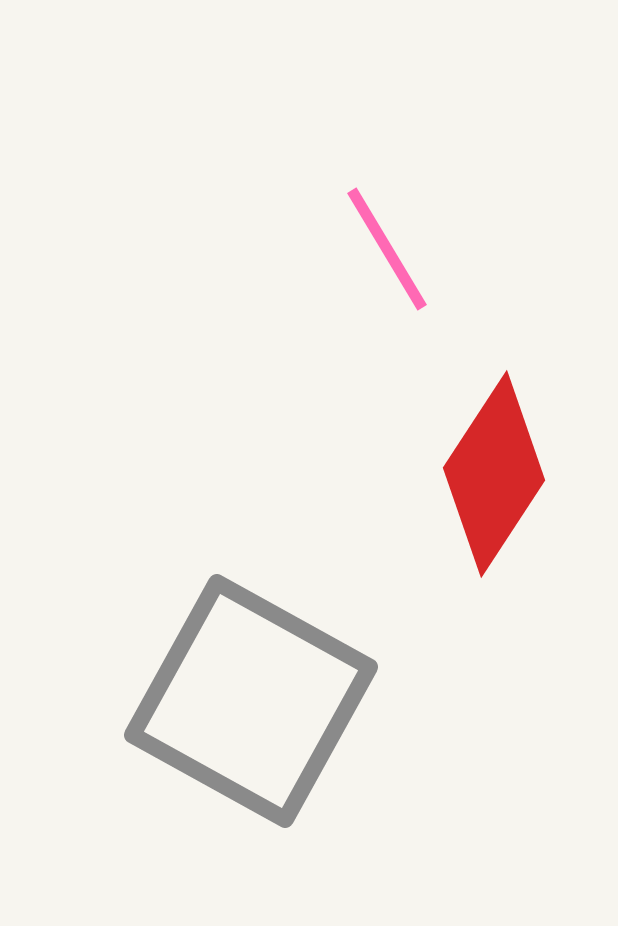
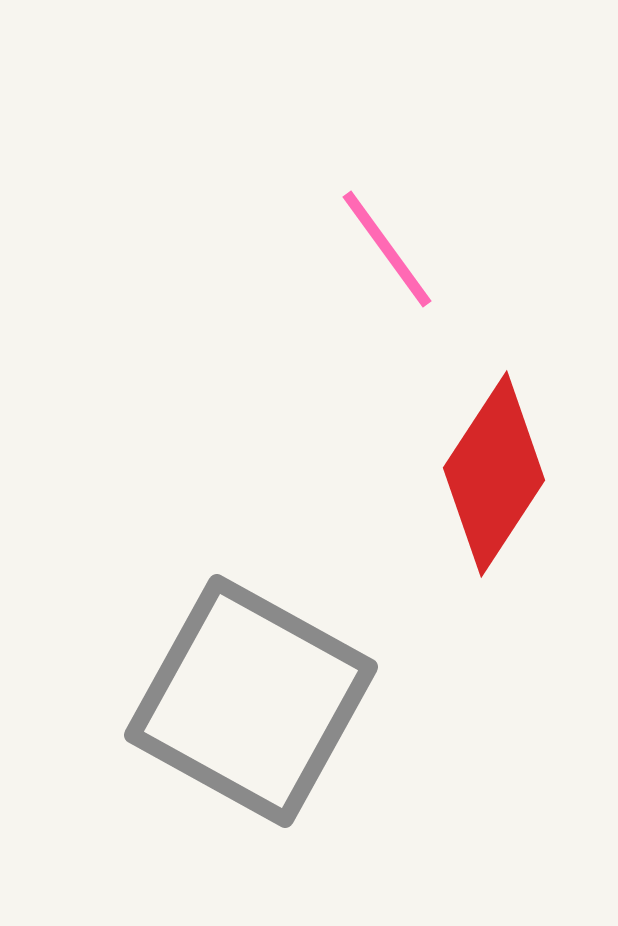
pink line: rotated 5 degrees counterclockwise
